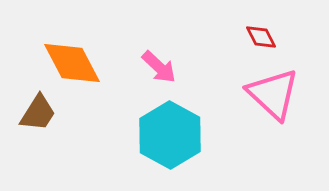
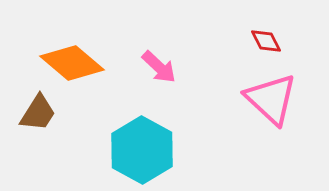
red diamond: moved 5 px right, 4 px down
orange diamond: rotated 22 degrees counterclockwise
pink triangle: moved 2 px left, 5 px down
cyan hexagon: moved 28 px left, 15 px down
